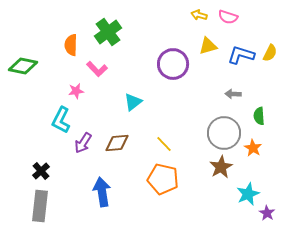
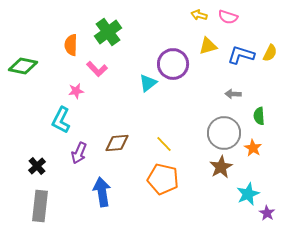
cyan triangle: moved 15 px right, 19 px up
purple arrow: moved 4 px left, 10 px down; rotated 10 degrees counterclockwise
black cross: moved 4 px left, 5 px up
